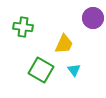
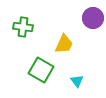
cyan triangle: moved 3 px right, 11 px down
